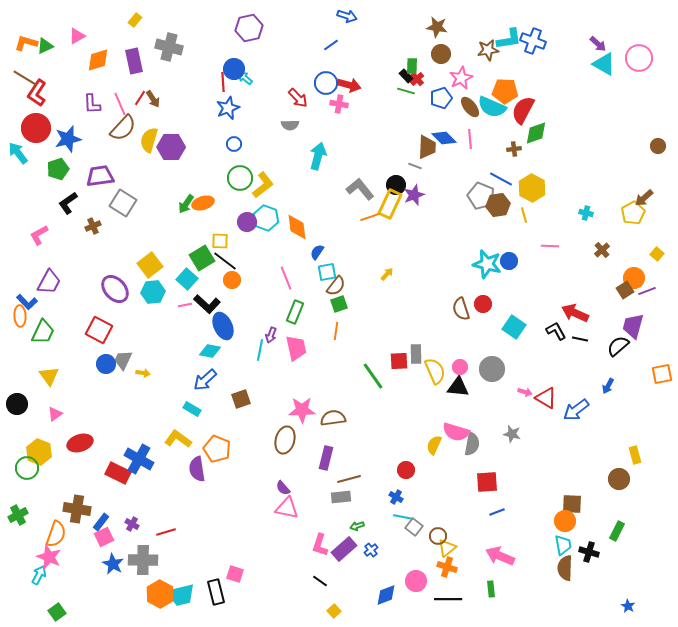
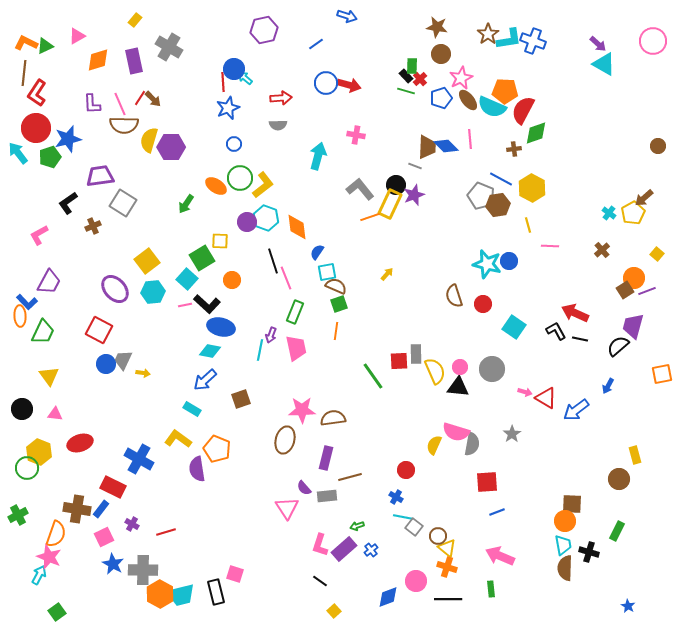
purple hexagon at (249, 28): moved 15 px right, 2 px down
orange L-shape at (26, 43): rotated 10 degrees clockwise
blue line at (331, 45): moved 15 px left, 1 px up
gray cross at (169, 47): rotated 16 degrees clockwise
brown star at (488, 50): moved 16 px up; rotated 25 degrees counterclockwise
pink circle at (639, 58): moved 14 px right, 17 px up
brown line at (25, 78): moved 1 px left, 5 px up; rotated 65 degrees clockwise
red cross at (417, 79): moved 3 px right
red arrow at (298, 98): moved 17 px left; rotated 50 degrees counterclockwise
brown arrow at (153, 99): rotated 12 degrees counterclockwise
pink cross at (339, 104): moved 17 px right, 31 px down
brown ellipse at (470, 107): moved 2 px left, 7 px up
gray semicircle at (290, 125): moved 12 px left
brown semicircle at (123, 128): moved 1 px right, 3 px up; rotated 48 degrees clockwise
blue diamond at (444, 138): moved 2 px right, 8 px down
green pentagon at (58, 169): moved 8 px left, 12 px up
orange ellipse at (203, 203): moved 13 px right, 17 px up; rotated 50 degrees clockwise
cyan cross at (586, 213): moved 23 px right; rotated 24 degrees clockwise
yellow line at (524, 215): moved 4 px right, 10 px down
black line at (225, 261): moved 48 px right; rotated 35 degrees clockwise
yellow square at (150, 265): moved 3 px left, 4 px up
brown semicircle at (336, 286): rotated 105 degrees counterclockwise
brown semicircle at (461, 309): moved 7 px left, 13 px up
blue ellipse at (223, 326): moved 2 px left, 1 px down; rotated 52 degrees counterclockwise
black circle at (17, 404): moved 5 px right, 5 px down
pink triangle at (55, 414): rotated 42 degrees clockwise
gray star at (512, 434): rotated 24 degrees clockwise
red rectangle at (118, 473): moved 5 px left, 14 px down
brown line at (349, 479): moved 1 px right, 2 px up
purple semicircle at (283, 488): moved 21 px right
gray rectangle at (341, 497): moved 14 px left, 1 px up
pink triangle at (287, 508): rotated 45 degrees clockwise
blue rectangle at (101, 522): moved 13 px up
yellow triangle at (447, 548): rotated 42 degrees counterclockwise
gray cross at (143, 560): moved 10 px down
blue diamond at (386, 595): moved 2 px right, 2 px down
